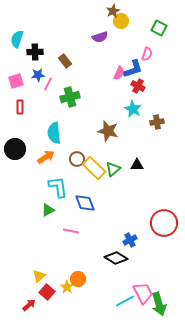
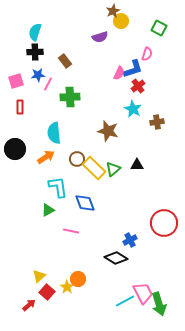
cyan semicircle at (17, 39): moved 18 px right, 7 px up
red cross at (138, 86): rotated 24 degrees clockwise
green cross at (70, 97): rotated 12 degrees clockwise
